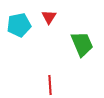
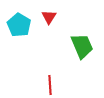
cyan pentagon: rotated 30 degrees counterclockwise
green trapezoid: moved 2 px down
